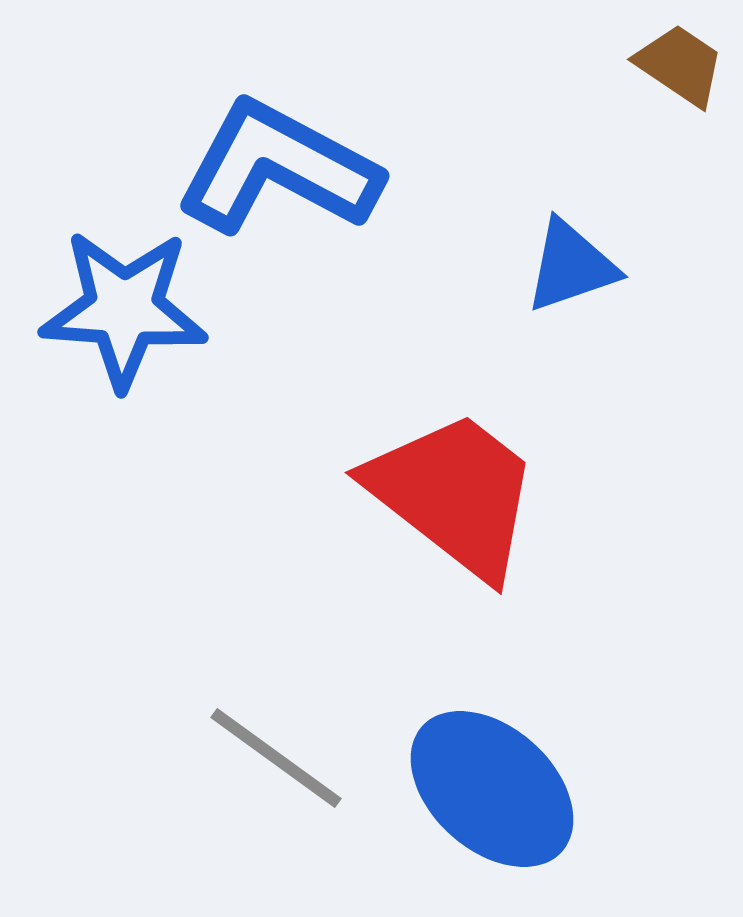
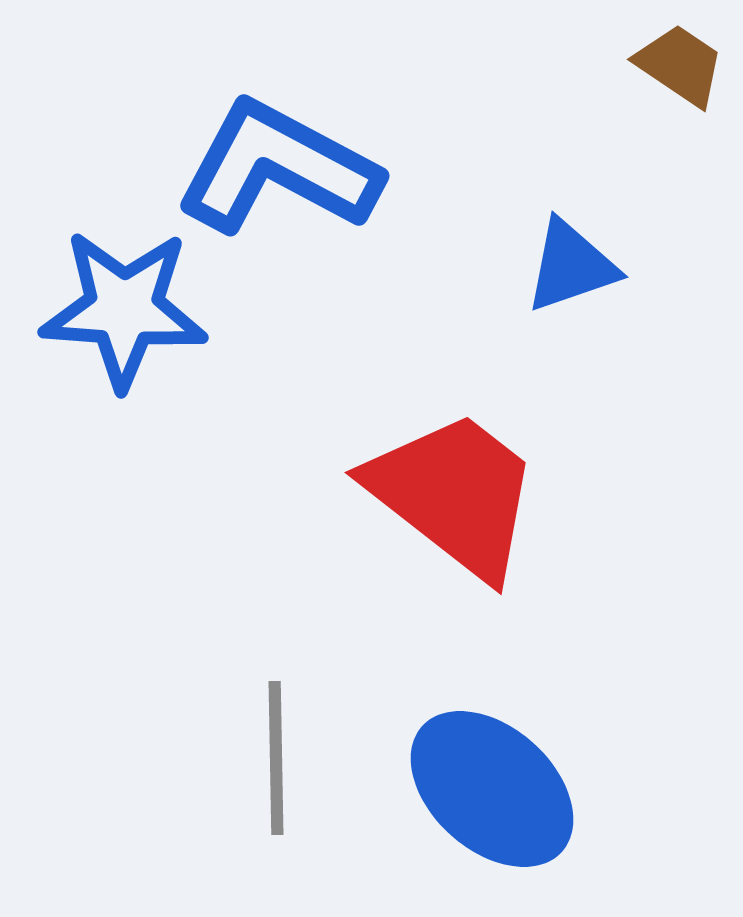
gray line: rotated 53 degrees clockwise
